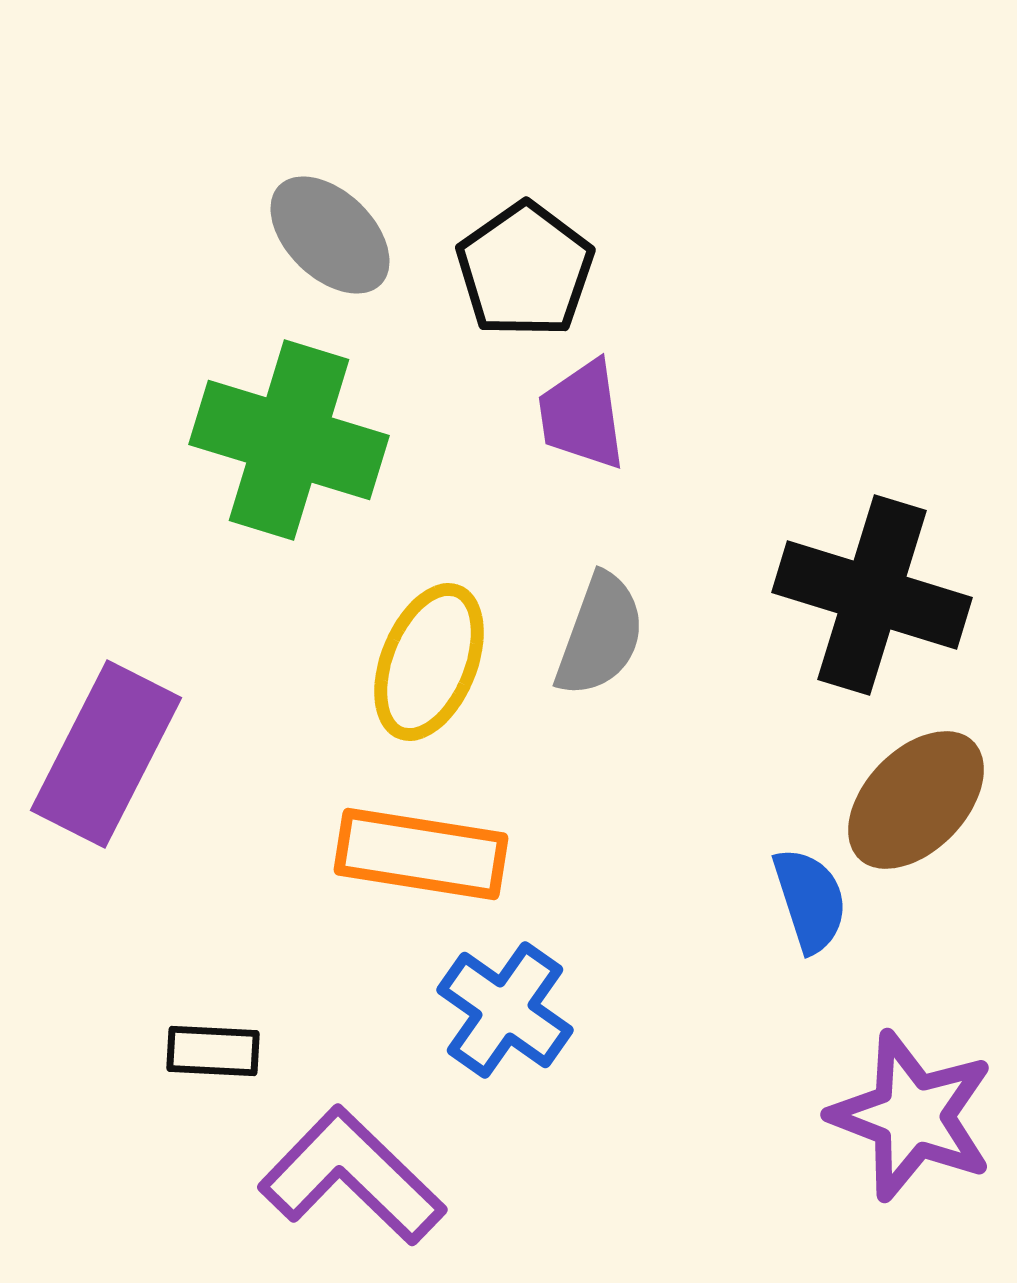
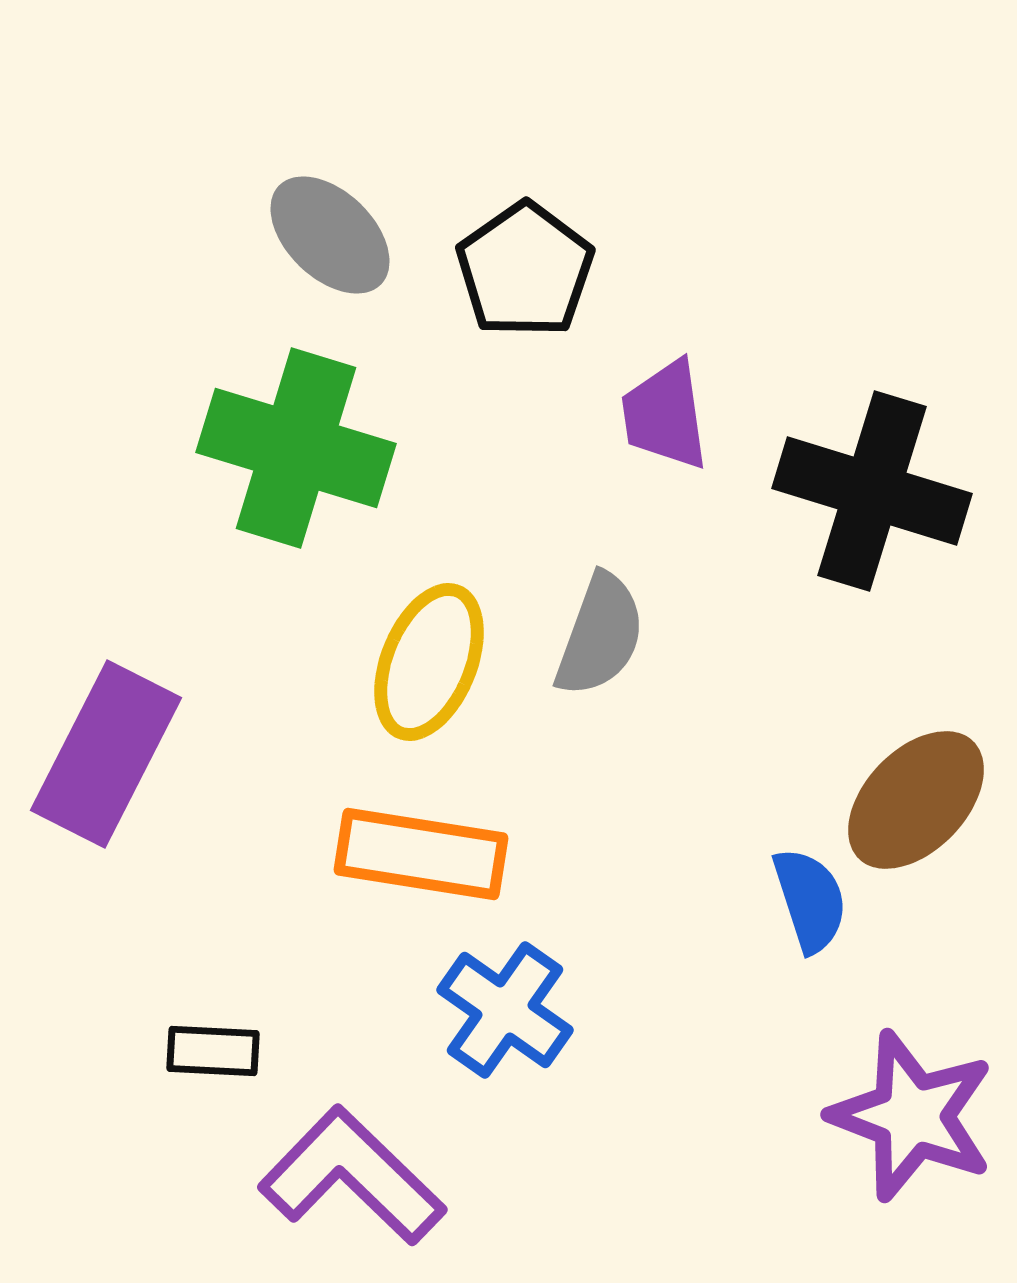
purple trapezoid: moved 83 px right
green cross: moved 7 px right, 8 px down
black cross: moved 104 px up
